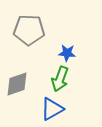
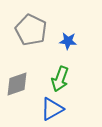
gray pentagon: moved 2 px right; rotated 24 degrees clockwise
blue star: moved 1 px right, 12 px up
